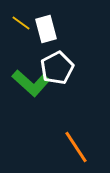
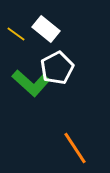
yellow line: moved 5 px left, 11 px down
white rectangle: rotated 36 degrees counterclockwise
orange line: moved 1 px left, 1 px down
